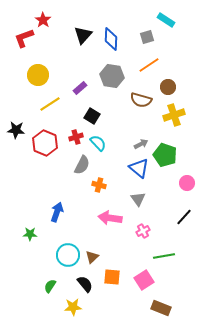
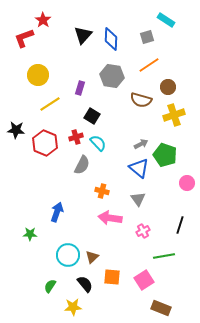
purple rectangle: rotated 32 degrees counterclockwise
orange cross: moved 3 px right, 6 px down
black line: moved 4 px left, 8 px down; rotated 24 degrees counterclockwise
